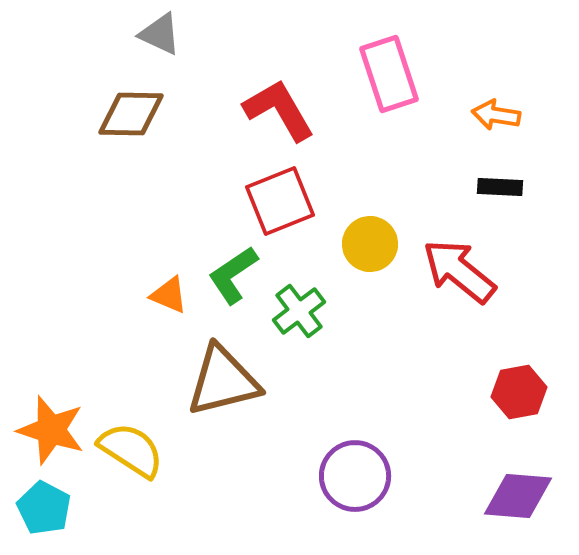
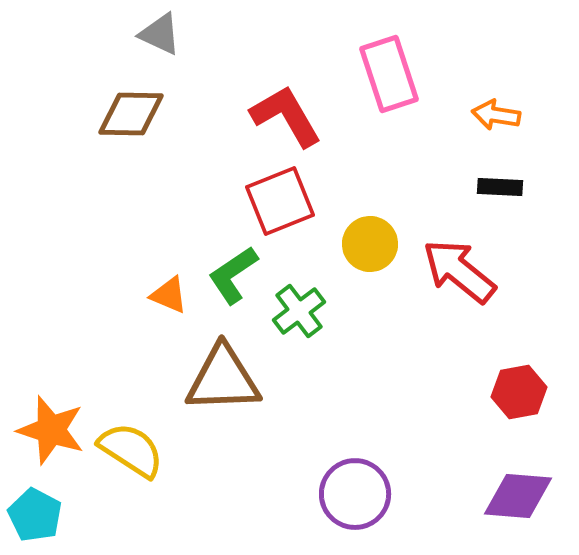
red L-shape: moved 7 px right, 6 px down
brown triangle: moved 2 px up; rotated 12 degrees clockwise
purple circle: moved 18 px down
cyan pentagon: moved 9 px left, 7 px down
